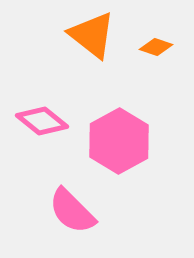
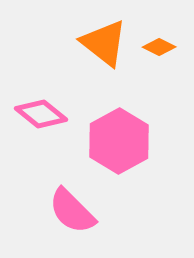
orange triangle: moved 12 px right, 8 px down
orange diamond: moved 3 px right; rotated 8 degrees clockwise
pink diamond: moved 1 px left, 7 px up
